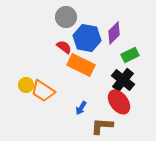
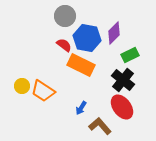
gray circle: moved 1 px left, 1 px up
red semicircle: moved 2 px up
yellow circle: moved 4 px left, 1 px down
red ellipse: moved 3 px right, 5 px down
brown L-shape: moved 2 px left; rotated 45 degrees clockwise
